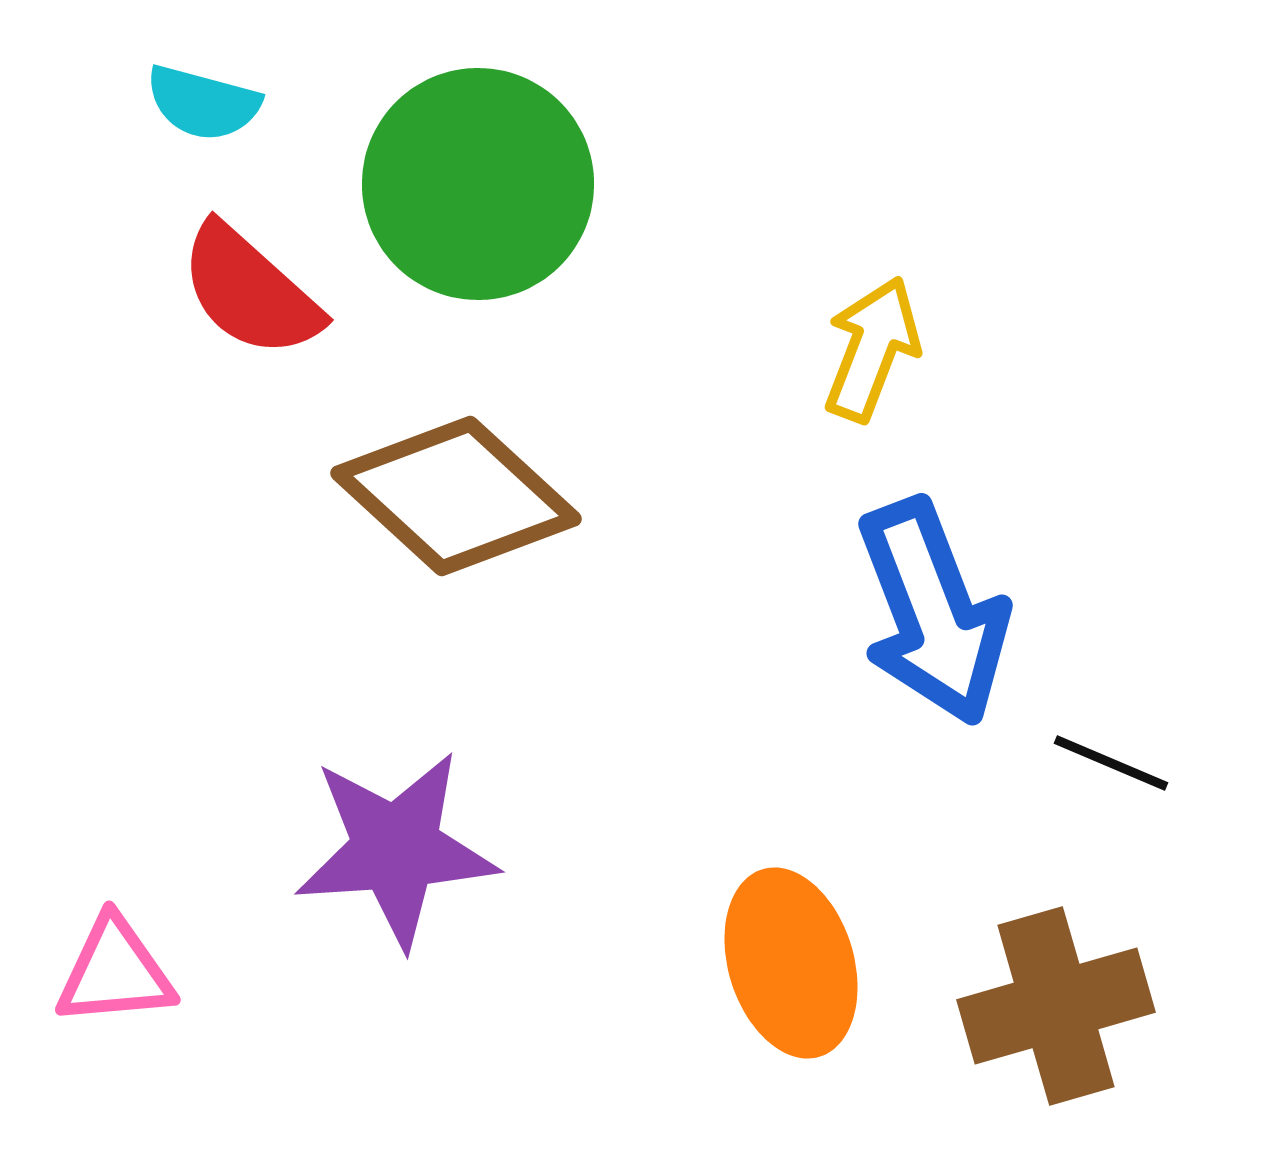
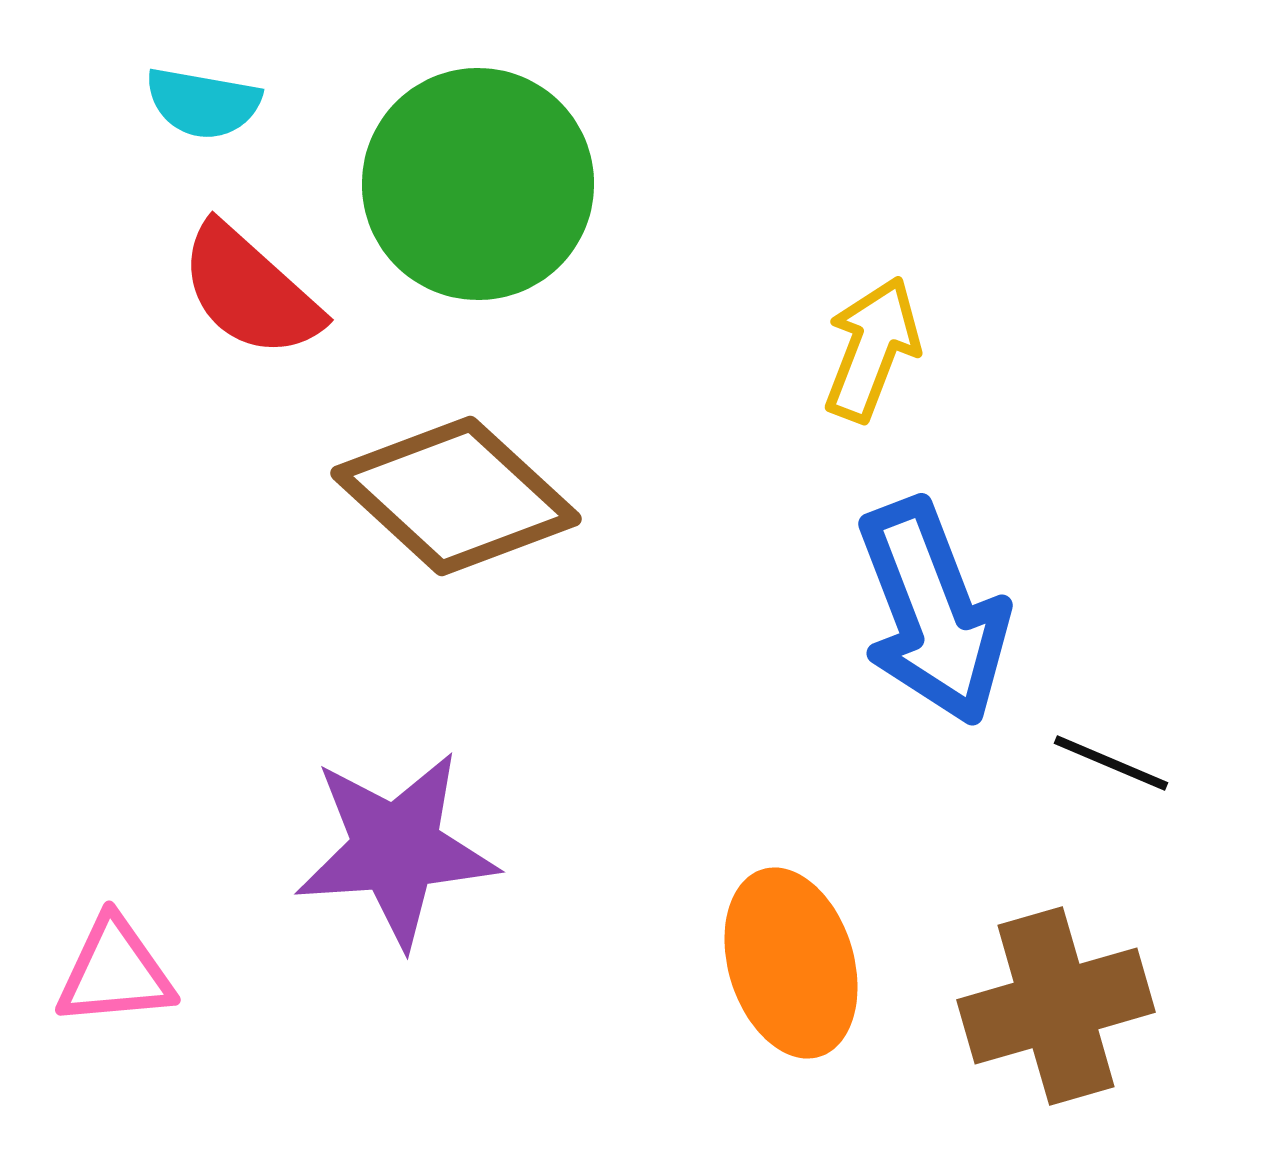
cyan semicircle: rotated 5 degrees counterclockwise
